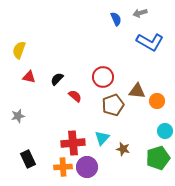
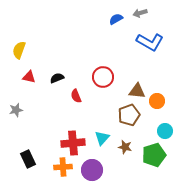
blue semicircle: rotated 96 degrees counterclockwise
black semicircle: moved 1 px up; rotated 24 degrees clockwise
red semicircle: moved 1 px right; rotated 152 degrees counterclockwise
brown pentagon: moved 16 px right, 10 px down
gray star: moved 2 px left, 6 px up
brown star: moved 2 px right, 2 px up
green pentagon: moved 4 px left, 3 px up
purple circle: moved 5 px right, 3 px down
